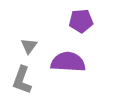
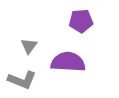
gray L-shape: rotated 88 degrees counterclockwise
